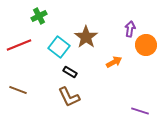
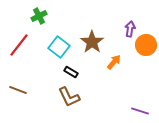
brown star: moved 6 px right, 5 px down
red line: rotated 30 degrees counterclockwise
orange arrow: rotated 21 degrees counterclockwise
black rectangle: moved 1 px right
